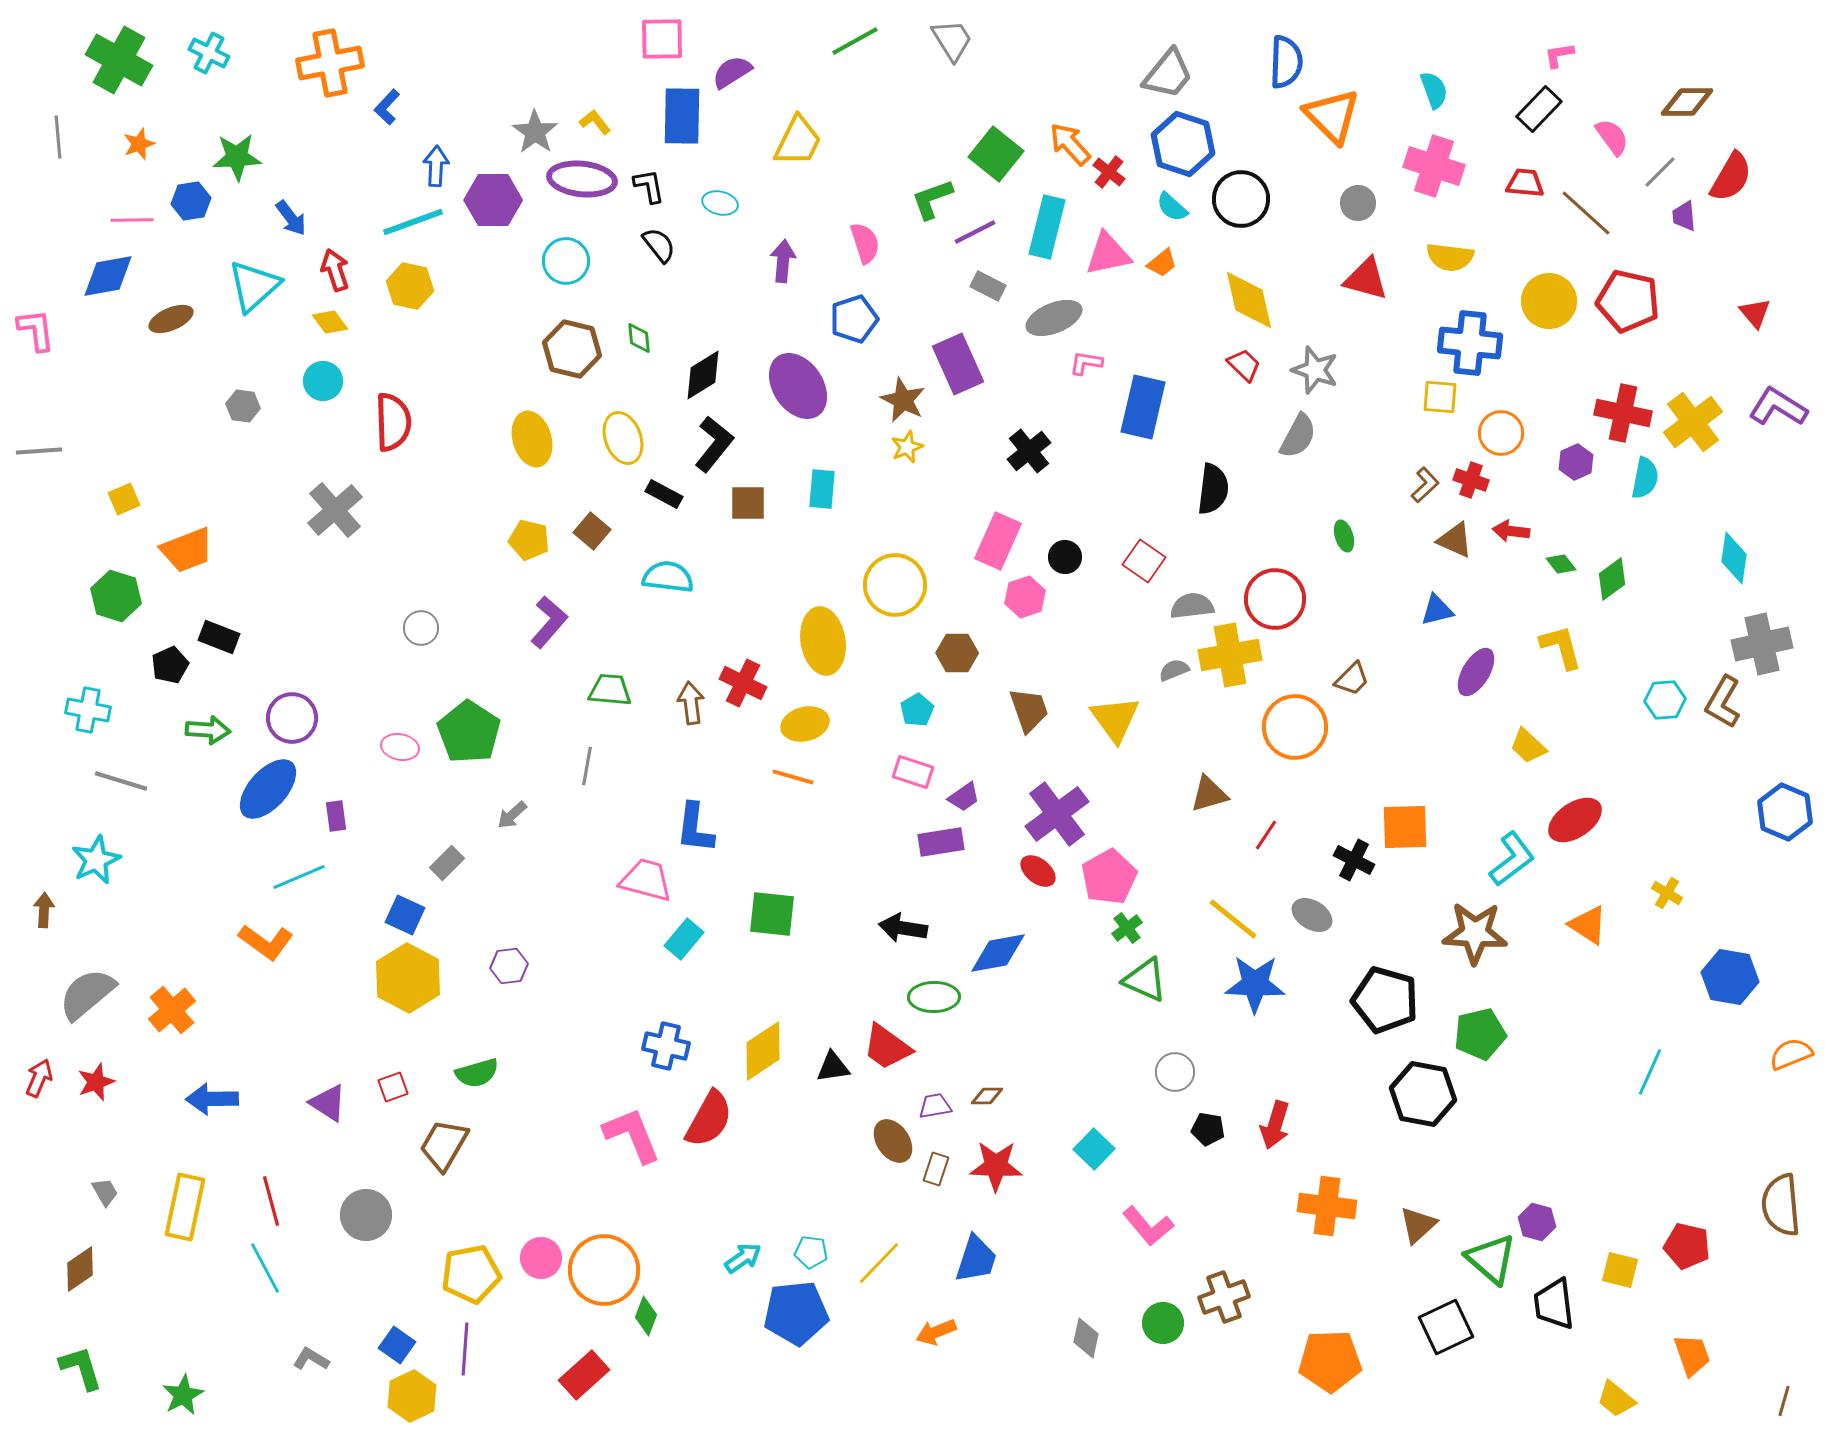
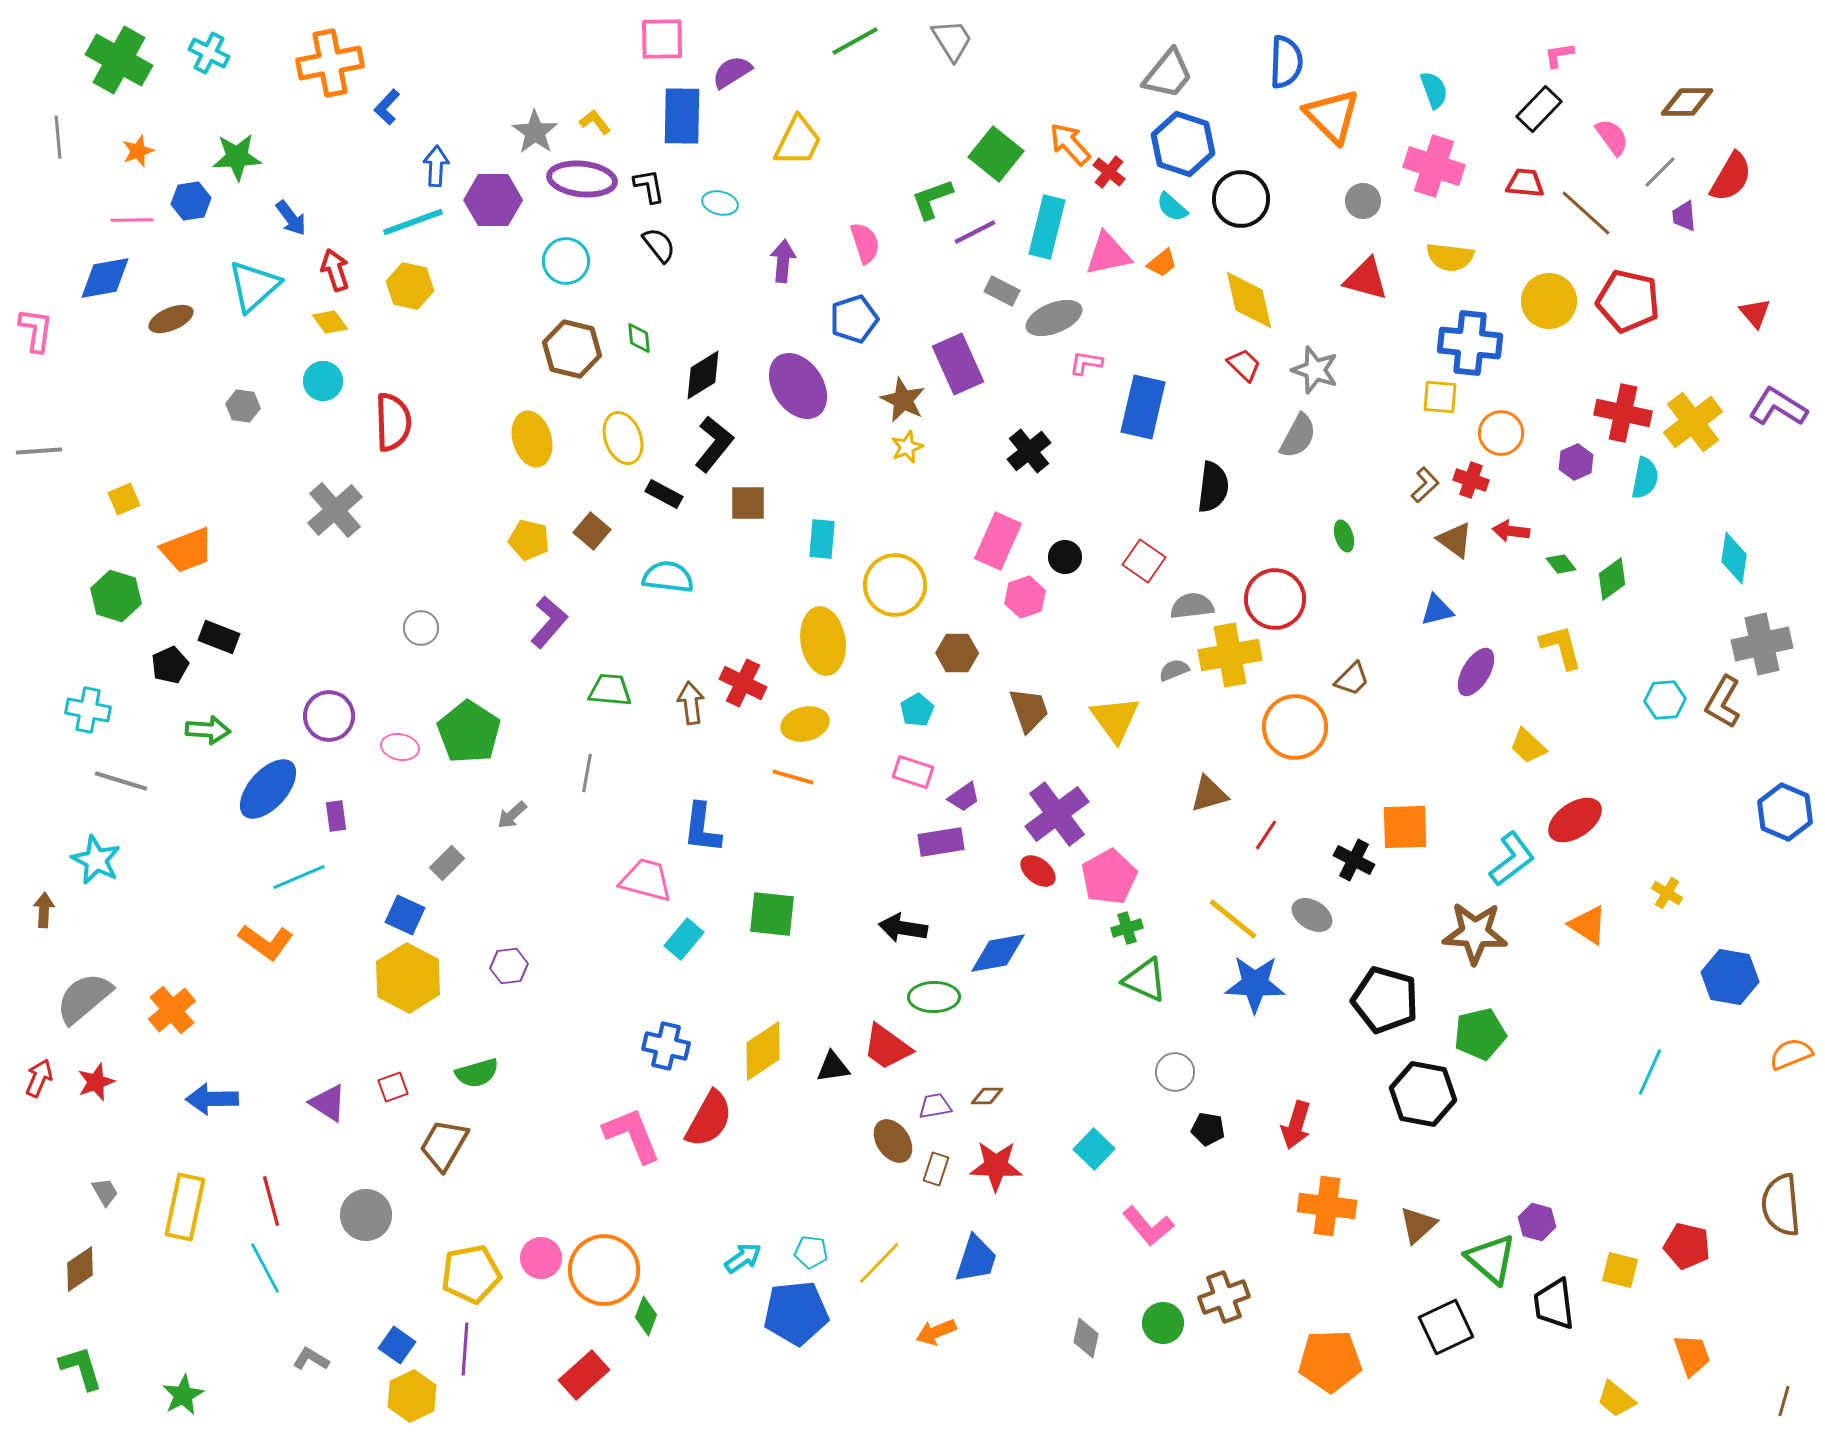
orange star at (139, 144): moved 1 px left, 7 px down
gray circle at (1358, 203): moved 5 px right, 2 px up
blue diamond at (108, 276): moved 3 px left, 2 px down
gray rectangle at (988, 286): moved 14 px right, 5 px down
pink L-shape at (36, 330): rotated 15 degrees clockwise
cyan rectangle at (822, 489): moved 50 px down
black semicircle at (1213, 489): moved 2 px up
brown triangle at (1455, 540): rotated 12 degrees clockwise
purple circle at (292, 718): moved 37 px right, 2 px up
gray line at (587, 766): moved 7 px down
blue L-shape at (695, 828): moved 7 px right
cyan star at (96, 860): rotated 21 degrees counterclockwise
green cross at (1127, 928): rotated 20 degrees clockwise
gray semicircle at (87, 994): moved 3 px left, 4 px down
red arrow at (1275, 1125): moved 21 px right
